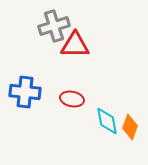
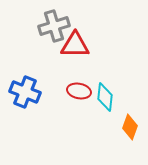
blue cross: rotated 16 degrees clockwise
red ellipse: moved 7 px right, 8 px up
cyan diamond: moved 2 px left, 24 px up; rotated 16 degrees clockwise
